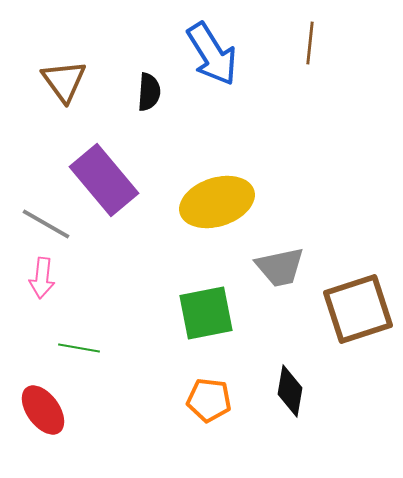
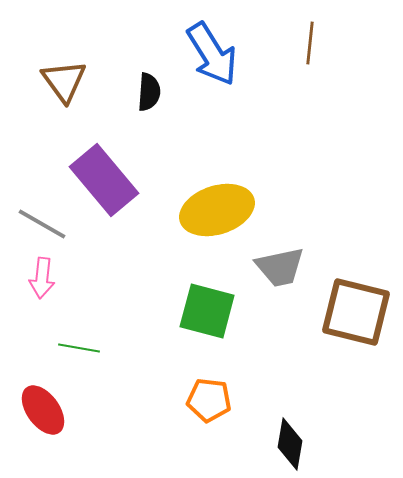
yellow ellipse: moved 8 px down
gray line: moved 4 px left
brown square: moved 2 px left, 3 px down; rotated 32 degrees clockwise
green square: moved 1 px right, 2 px up; rotated 26 degrees clockwise
black diamond: moved 53 px down
